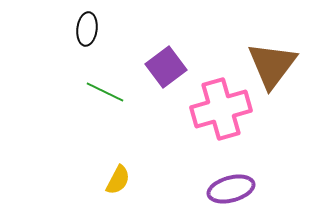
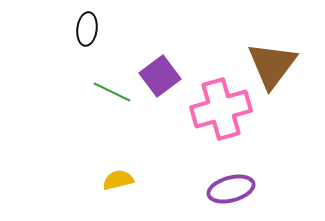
purple square: moved 6 px left, 9 px down
green line: moved 7 px right
yellow semicircle: rotated 132 degrees counterclockwise
